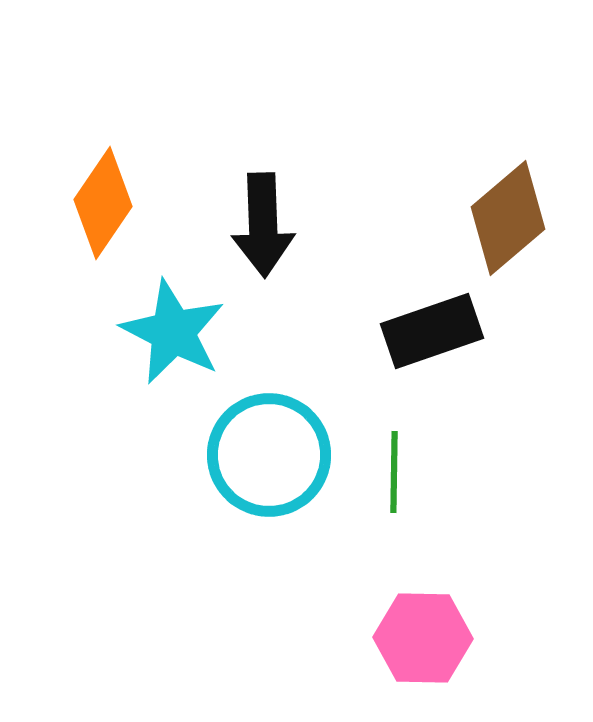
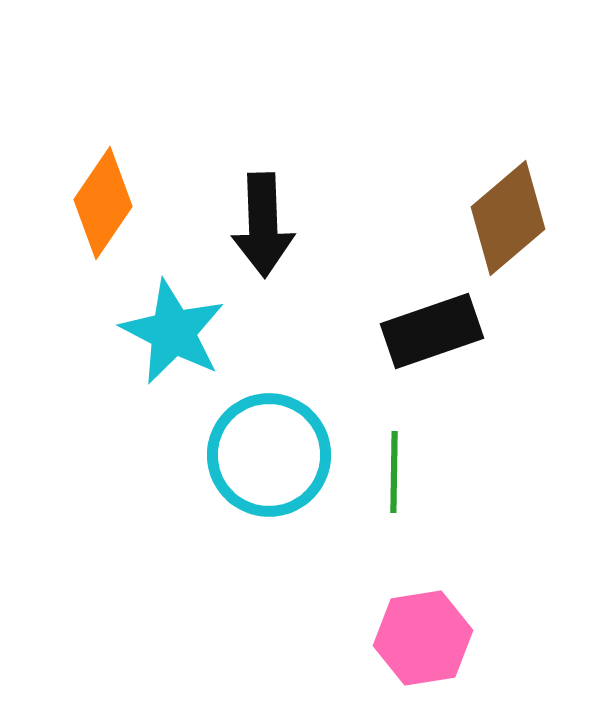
pink hexagon: rotated 10 degrees counterclockwise
